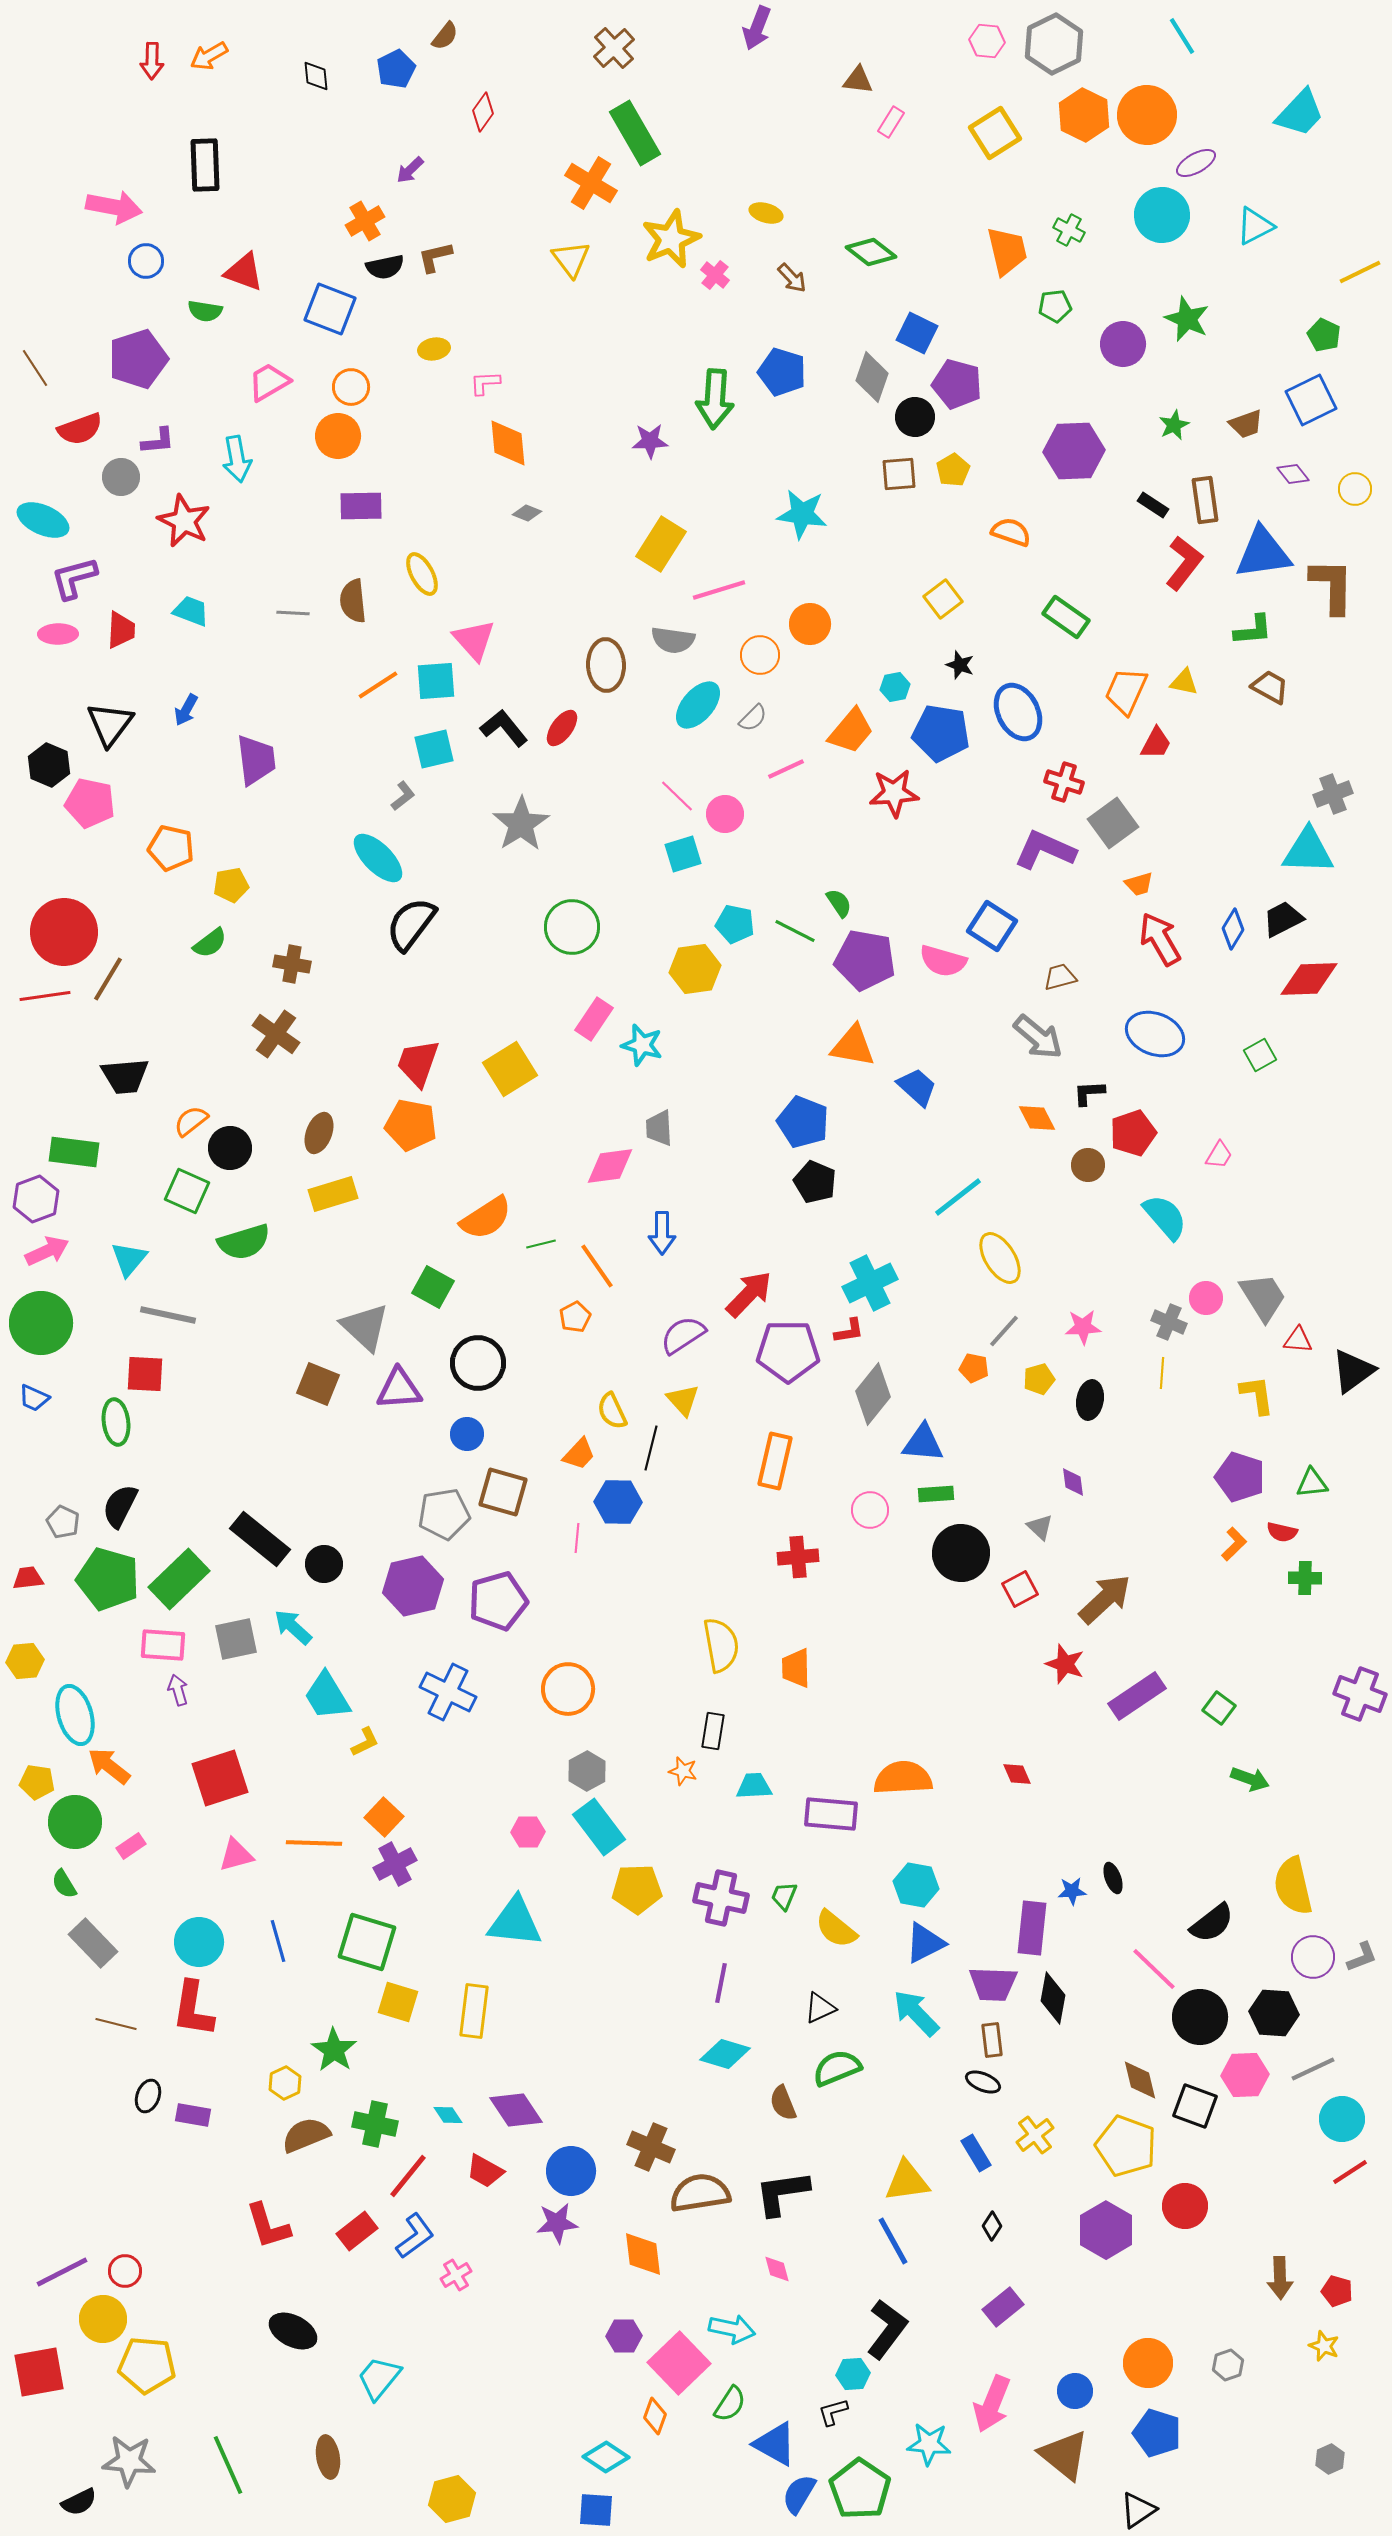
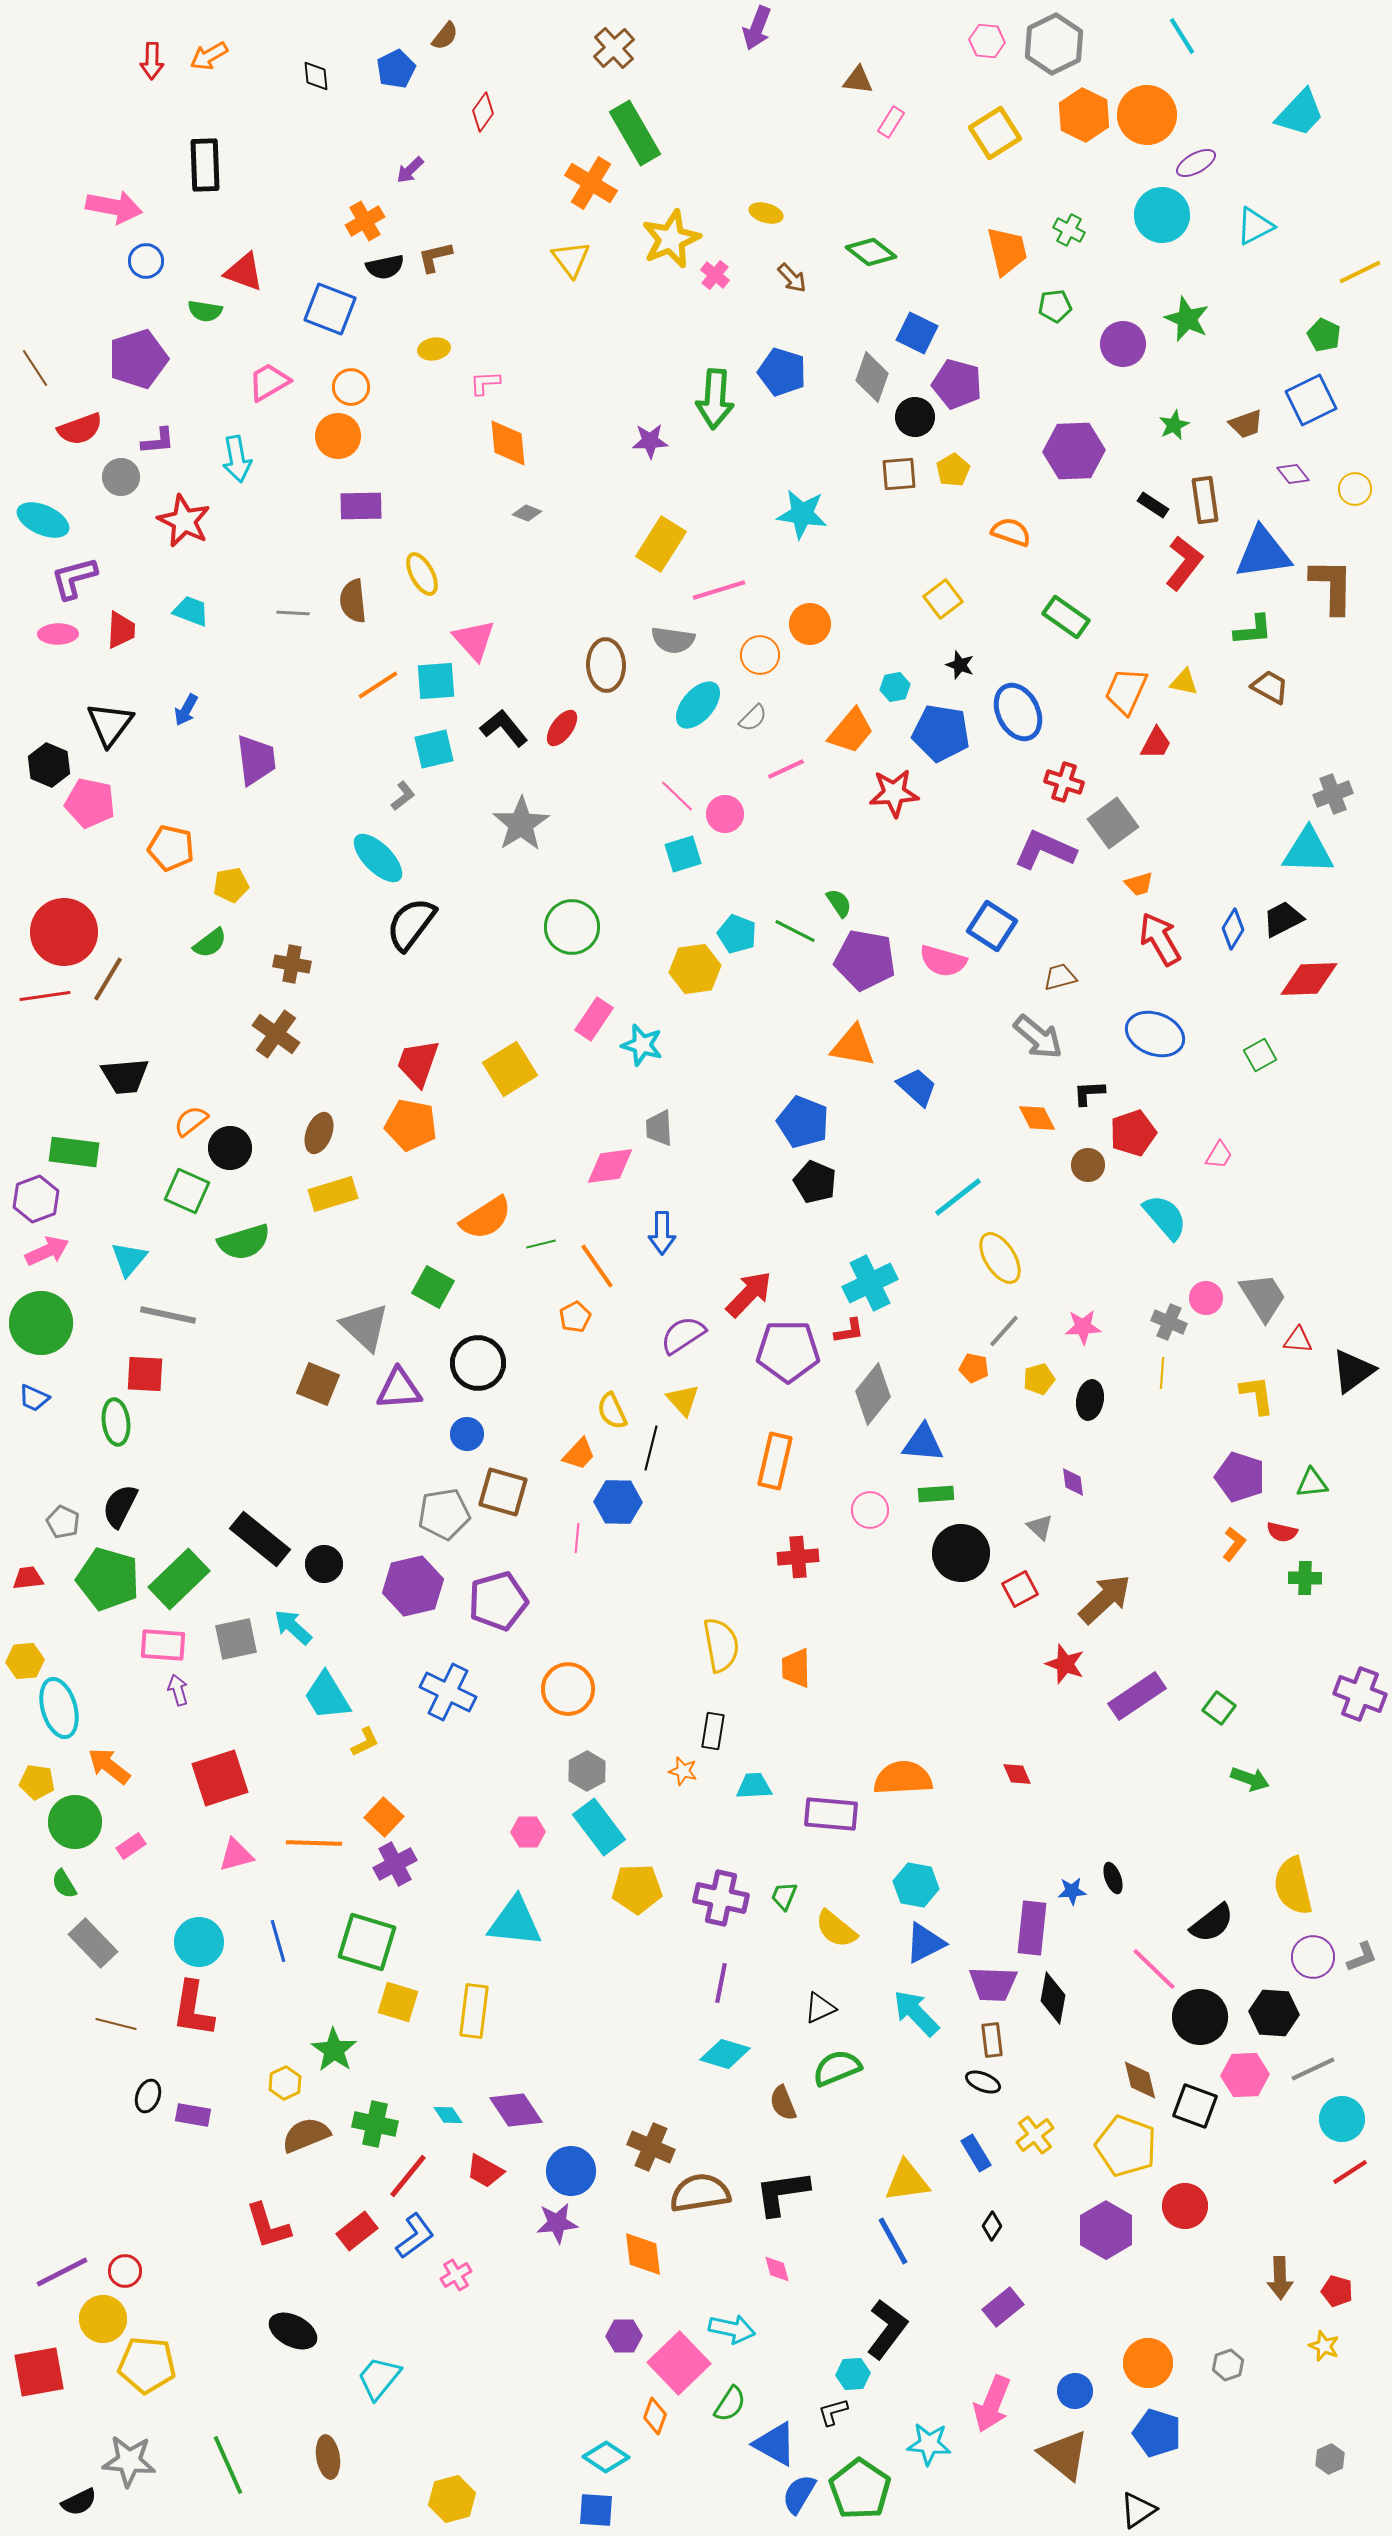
cyan pentagon at (735, 924): moved 2 px right, 10 px down; rotated 9 degrees clockwise
orange L-shape at (1234, 1544): rotated 8 degrees counterclockwise
cyan ellipse at (75, 1715): moved 16 px left, 7 px up
